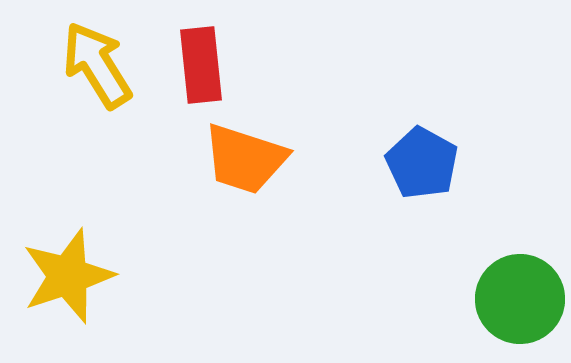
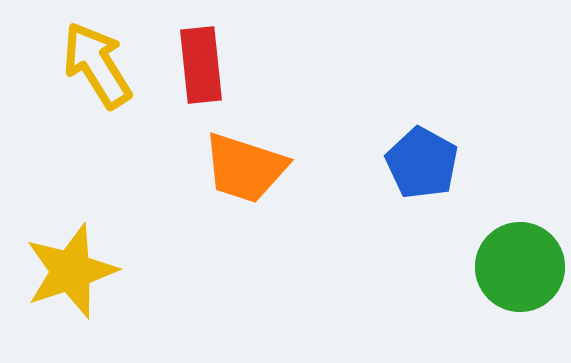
orange trapezoid: moved 9 px down
yellow star: moved 3 px right, 5 px up
green circle: moved 32 px up
